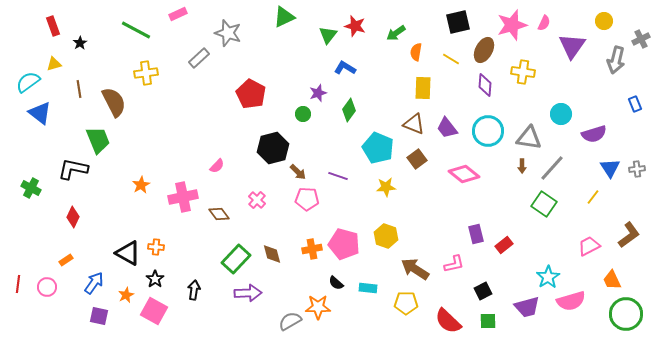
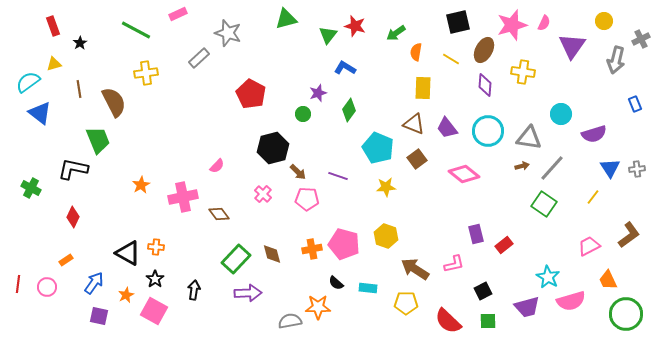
green triangle at (284, 17): moved 2 px right, 2 px down; rotated 10 degrees clockwise
brown arrow at (522, 166): rotated 104 degrees counterclockwise
pink cross at (257, 200): moved 6 px right, 6 px up
cyan star at (548, 277): rotated 10 degrees counterclockwise
orange trapezoid at (612, 280): moved 4 px left
gray semicircle at (290, 321): rotated 20 degrees clockwise
